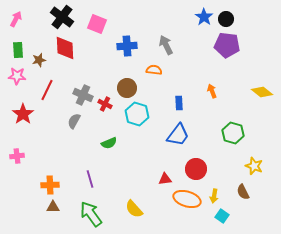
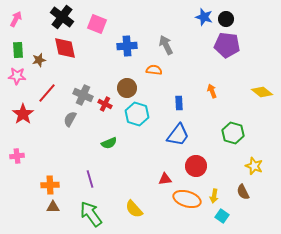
blue star: rotated 18 degrees counterclockwise
red diamond: rotated 10 degrees counterclockwise
red line: moved 3 px down; rotated 15 degrees clockwise
gray semicircle: moved 4 px left, 2 px up
red circle: moved 3 px up
